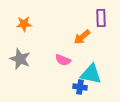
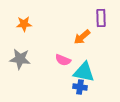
gray star: rotated 15 degrees counterclockwise
cyan triangle: moved 7 px left, 2 px up
